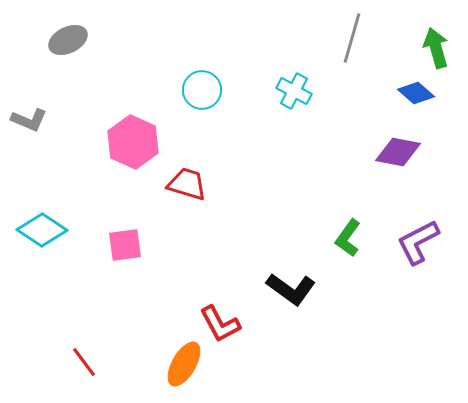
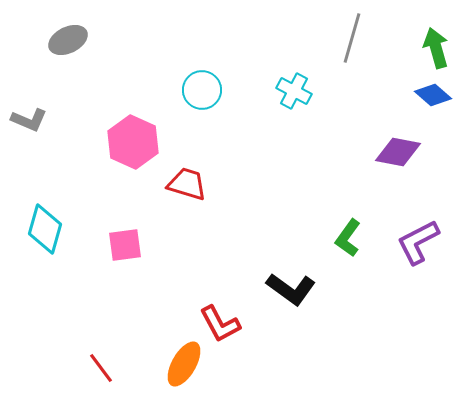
blue diamond: moved 17 px right, 2 px down
cyan diamond: moved 3 px right, 1 px up; rotated 72 degrees clockwise
red line: moved 17 px right, 6 px down
